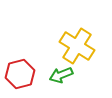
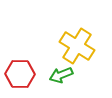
red hexagon: rotated 16 degrees clockwise
